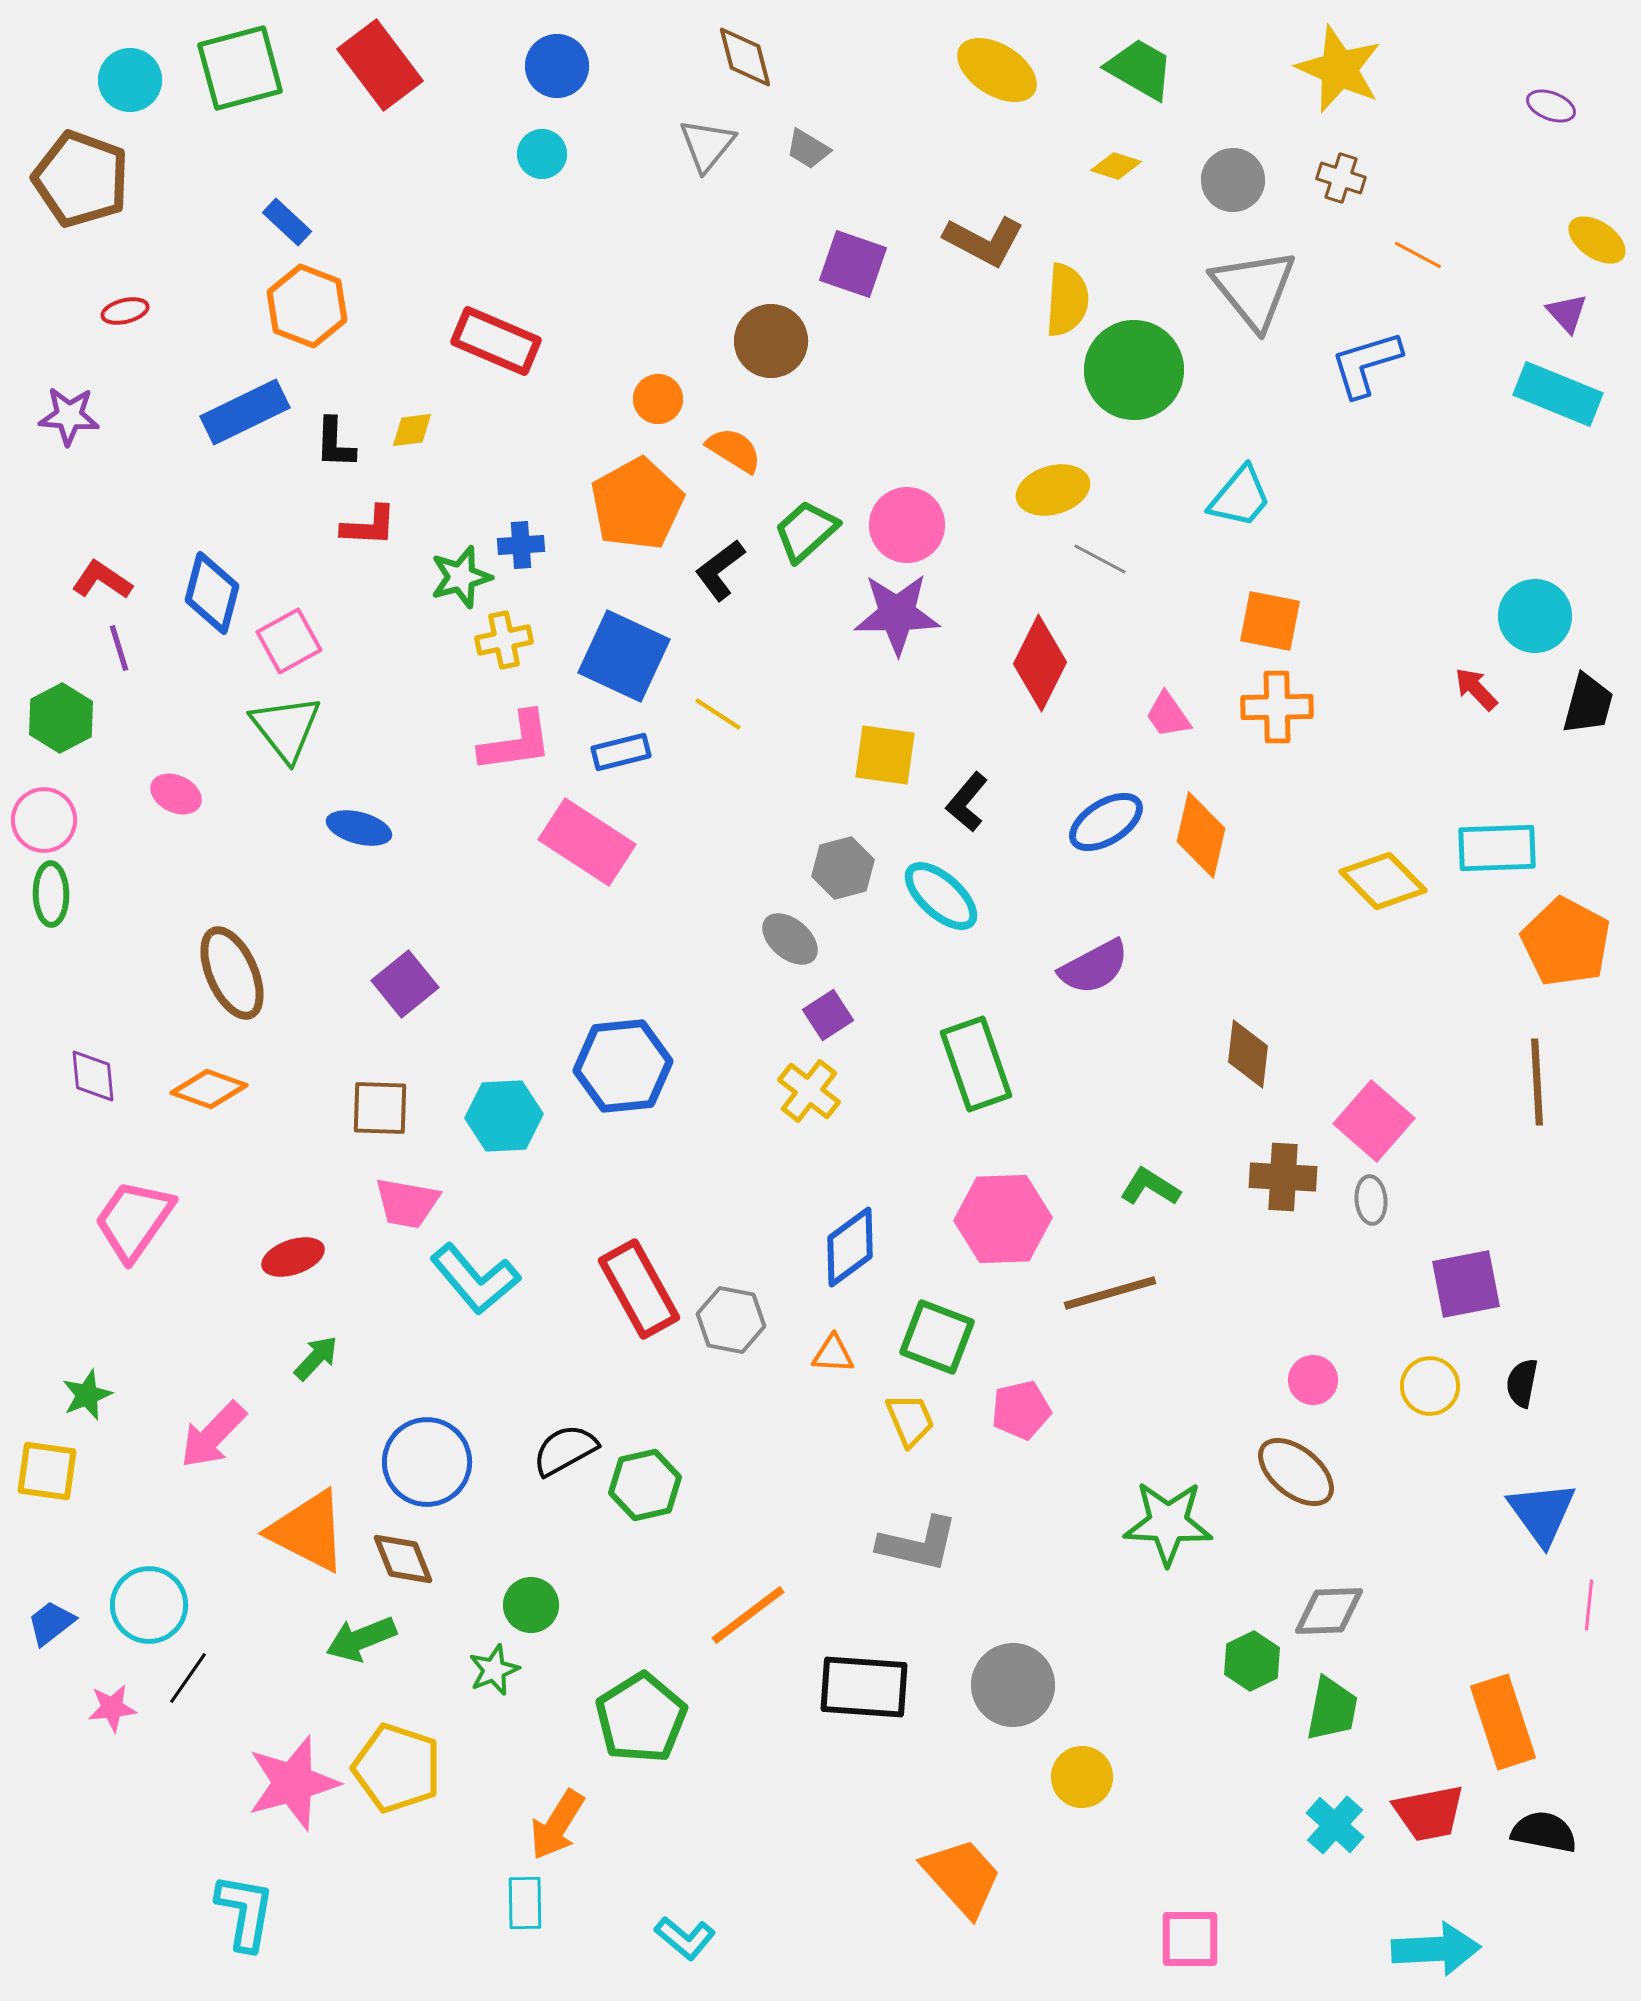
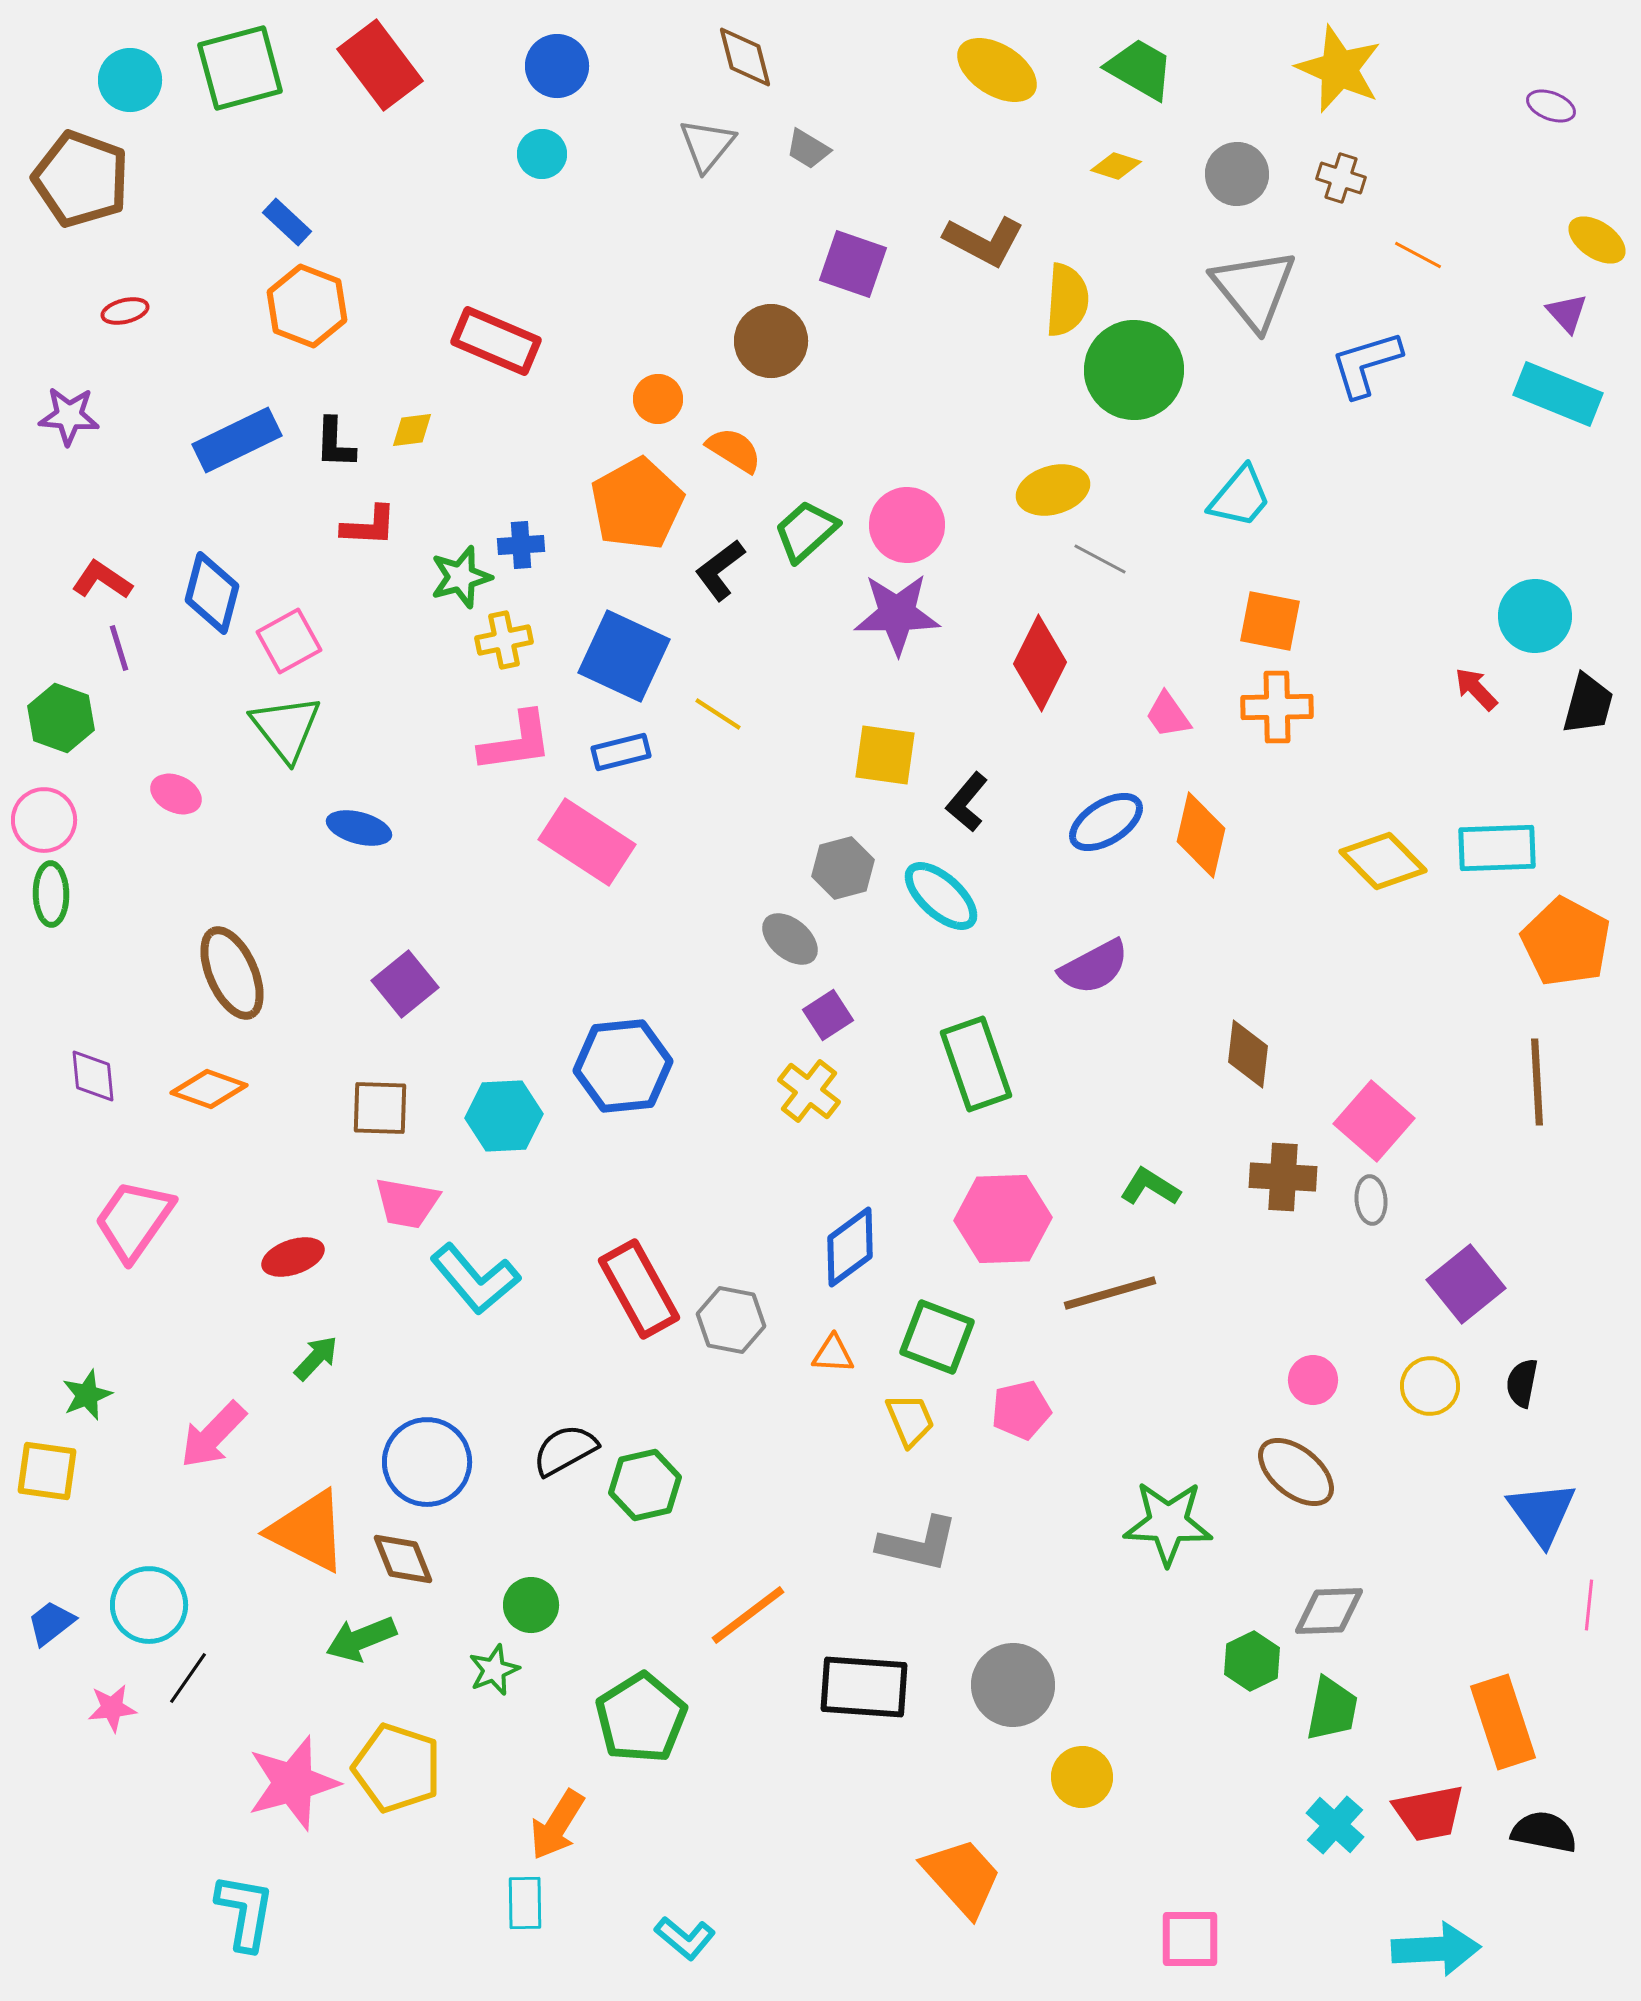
gray circle at (1233, 180): moved 4 px right, 6 px up
blue rectangle at (245, 412): moved 8 px left, 28 px down
green hexagon at (61, 718): rotated 12 degrees counterclockwise
yellow diamond at (1383, 881): moved 20 px up
purple square at (1466, 1284): rotated 28 degrees counterclockwise
